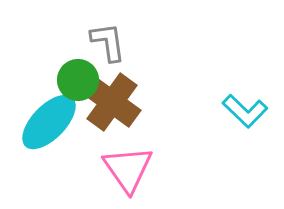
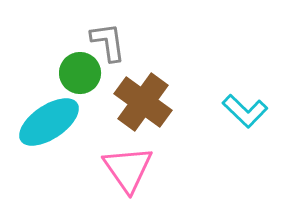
green circle: moved 2 px right, 7 px up
brown cross: moved 31 px right
cyan ellipse: rotated 12 degrees clockwise
